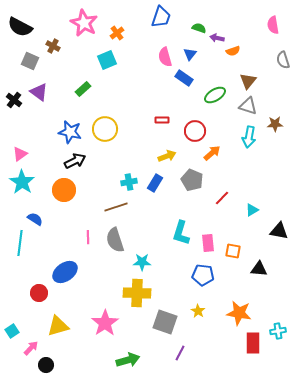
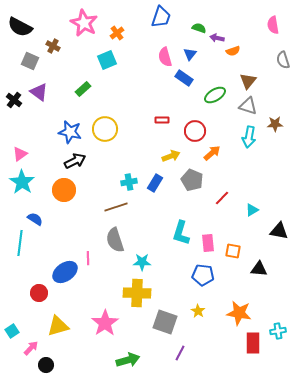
yellow arrow at (167, 156): moved 4 px right
pink line at (88, 237): moved 21 px down
